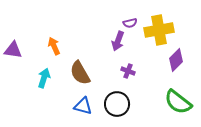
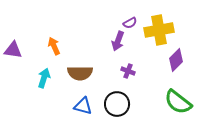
purple semicircle: rotated 16 degrees counterclockwise
brown semicircle: rotated 60 degrees counterclockwise
